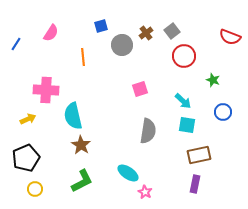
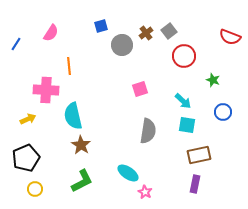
gray square: moved 3 px left
orange line: moved 14 px left, 9 px down
